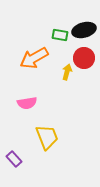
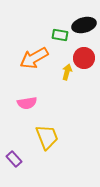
black ellipse: moved 5 px up
